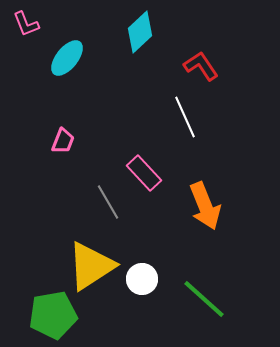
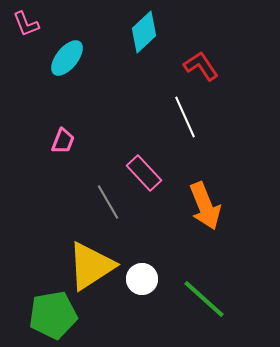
cyan diamond: moved 4 px right
